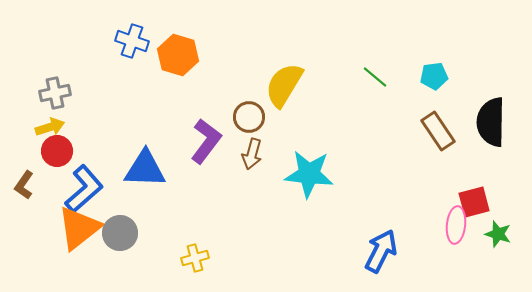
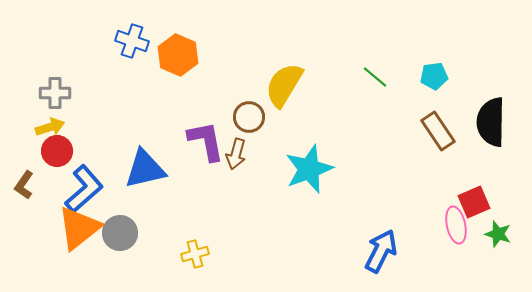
orange hexagon: rotated 6 degrees clockwise
gray cross: rotated 12 degrees clockwise
purple L-shape: rotated 48 degrees counterclockwise
brown arrow: moved 16 px left
blue triangle: rotated 15 degrees counterclockwise
cyan star: moved 5 px up; rotated 27 degrees counterclockwise
red square: rotated 8 degrees counterclockwise
pink ellipse: rotated 18 degrees counterclockwise
yellow cross: moved 4 px up
